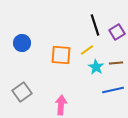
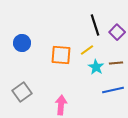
purple square: rotated 14 degrees counterclockwise
